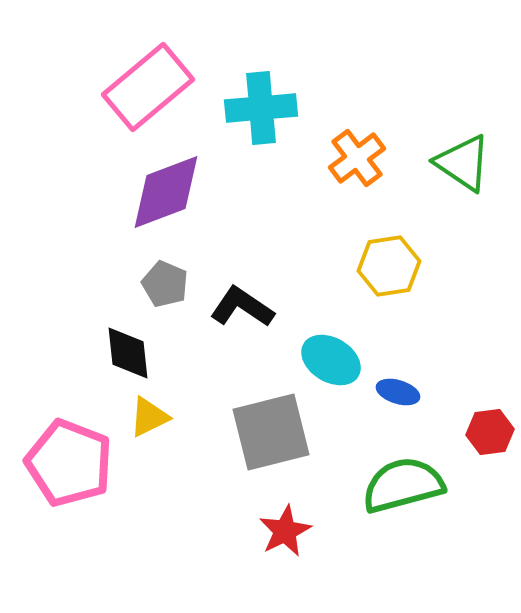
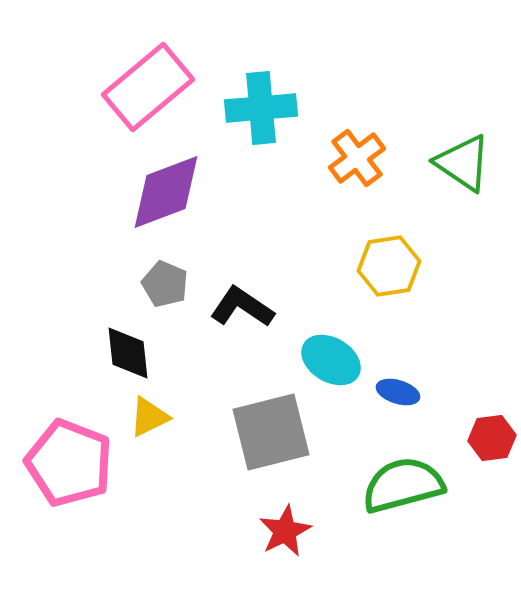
red hexagon: moved 2 px right, 6 px down
